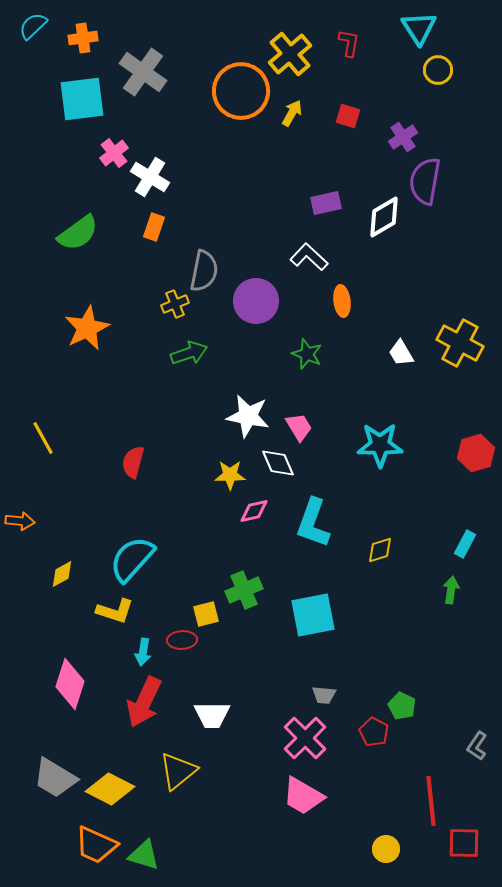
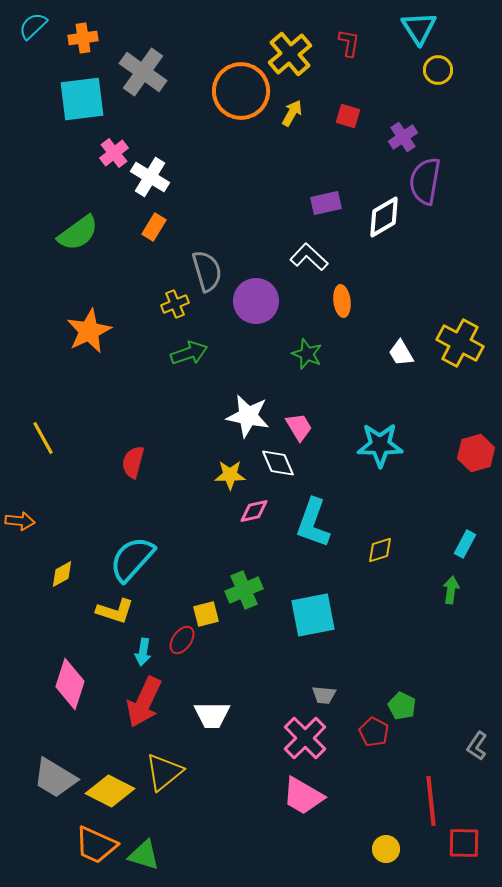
orange rectangle at (154, 227): rotated 12 degrees clockwise
gray semicircle at (204, 271): moved 3 px right; rotated 27 degrees counterclockwise
orange star at (87, 328): moved 2 px right, 3 px down
red ellipse at (182, 640): rotated 52 degrees counterclockwise
yellow triangle at (178, 771): moved 14 px left, 1 px down
yellow diamond at (110, 789): moved 2 px down
